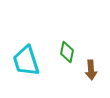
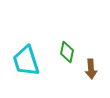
brown arrow: moved 1 px up
